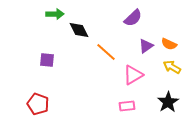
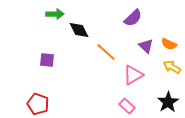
purple triangle: rotated 42 degrees counterclockwise
pink rectangle: rotated 49 degrees clockwise
